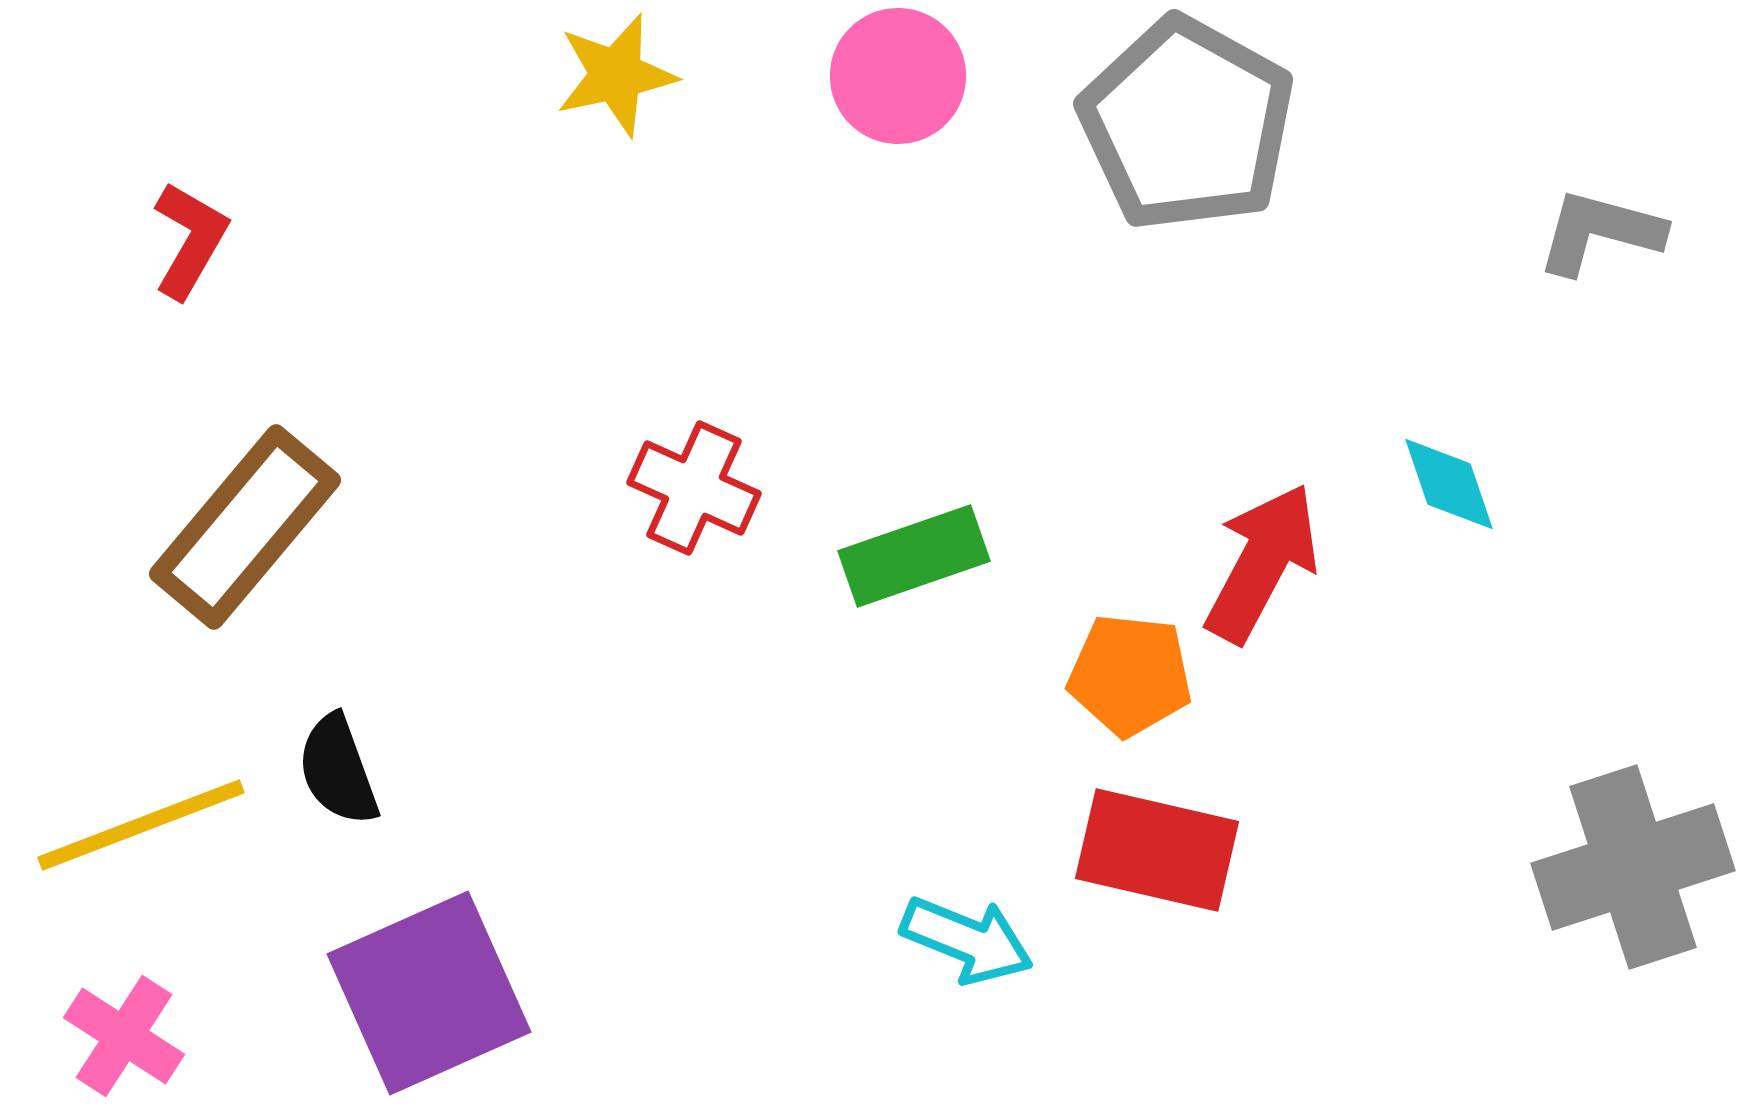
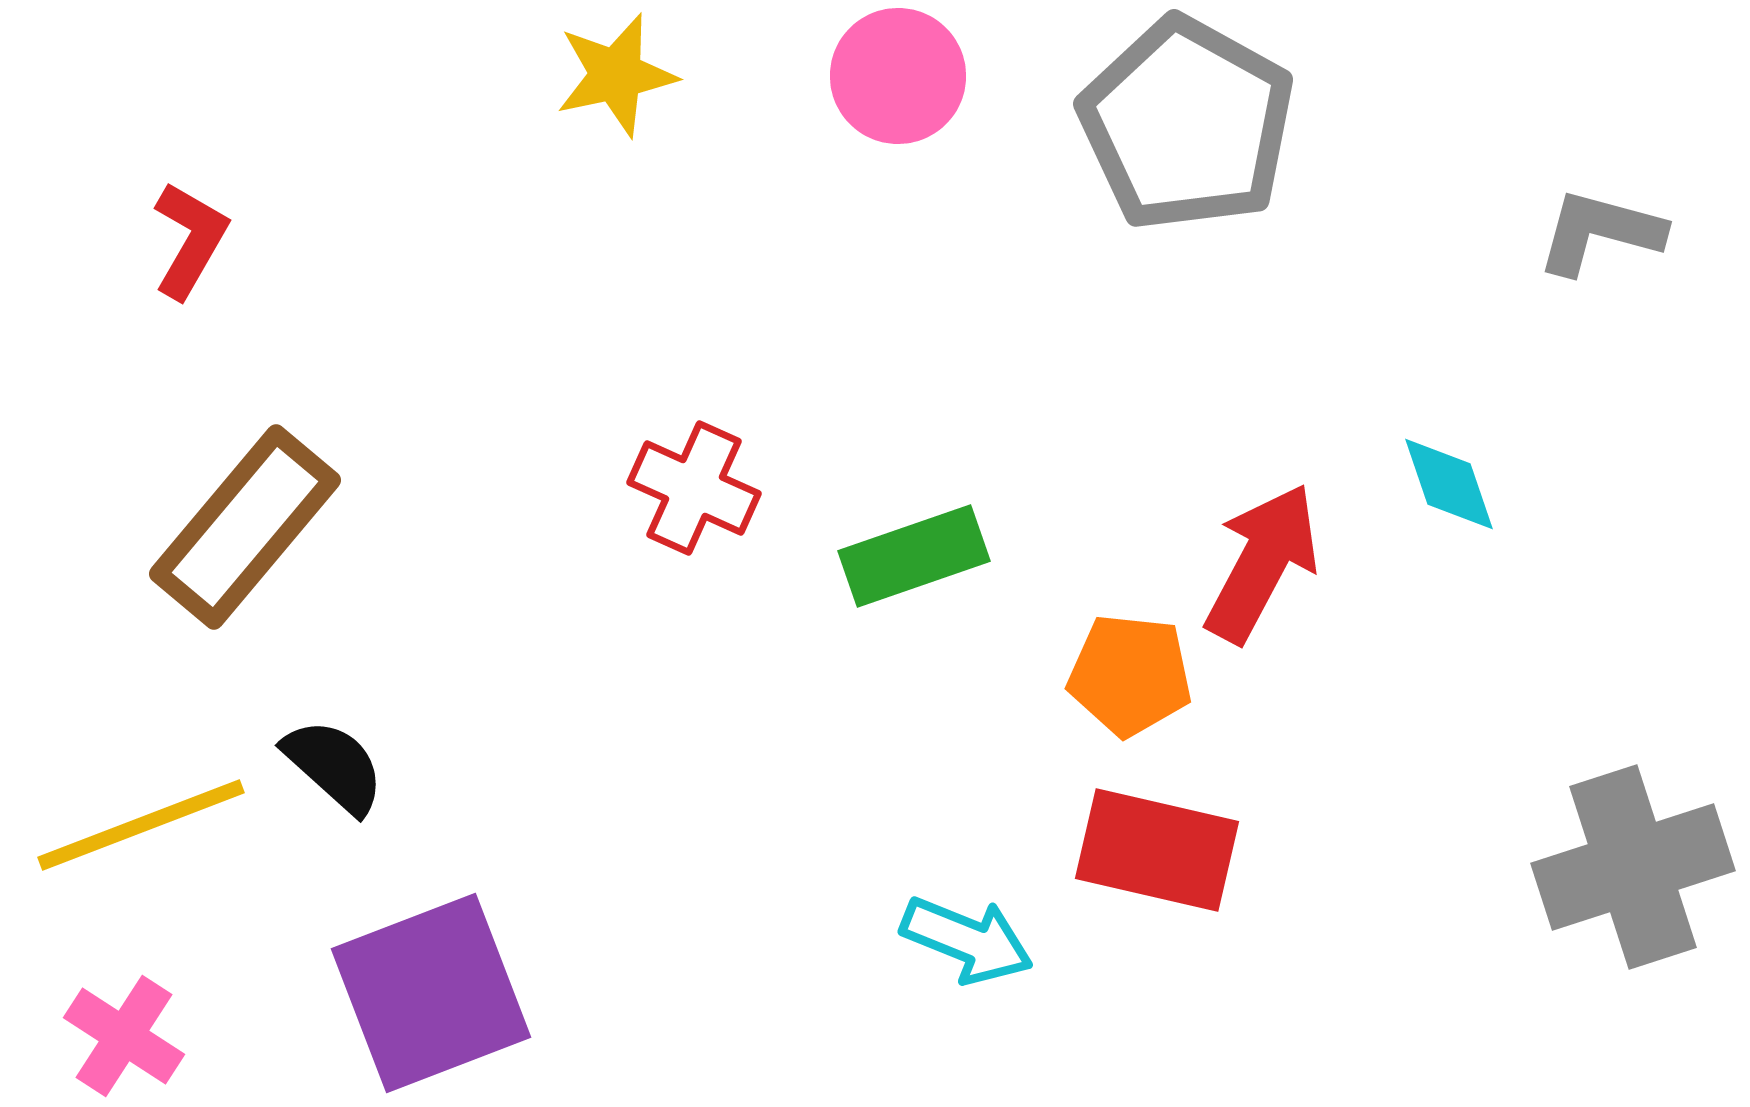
black semicircle: moved 4 px left, 4 px up; rotated 152 degrees clockwise
purple square: moved 2 px right; rotated 3 degrees clockwise
